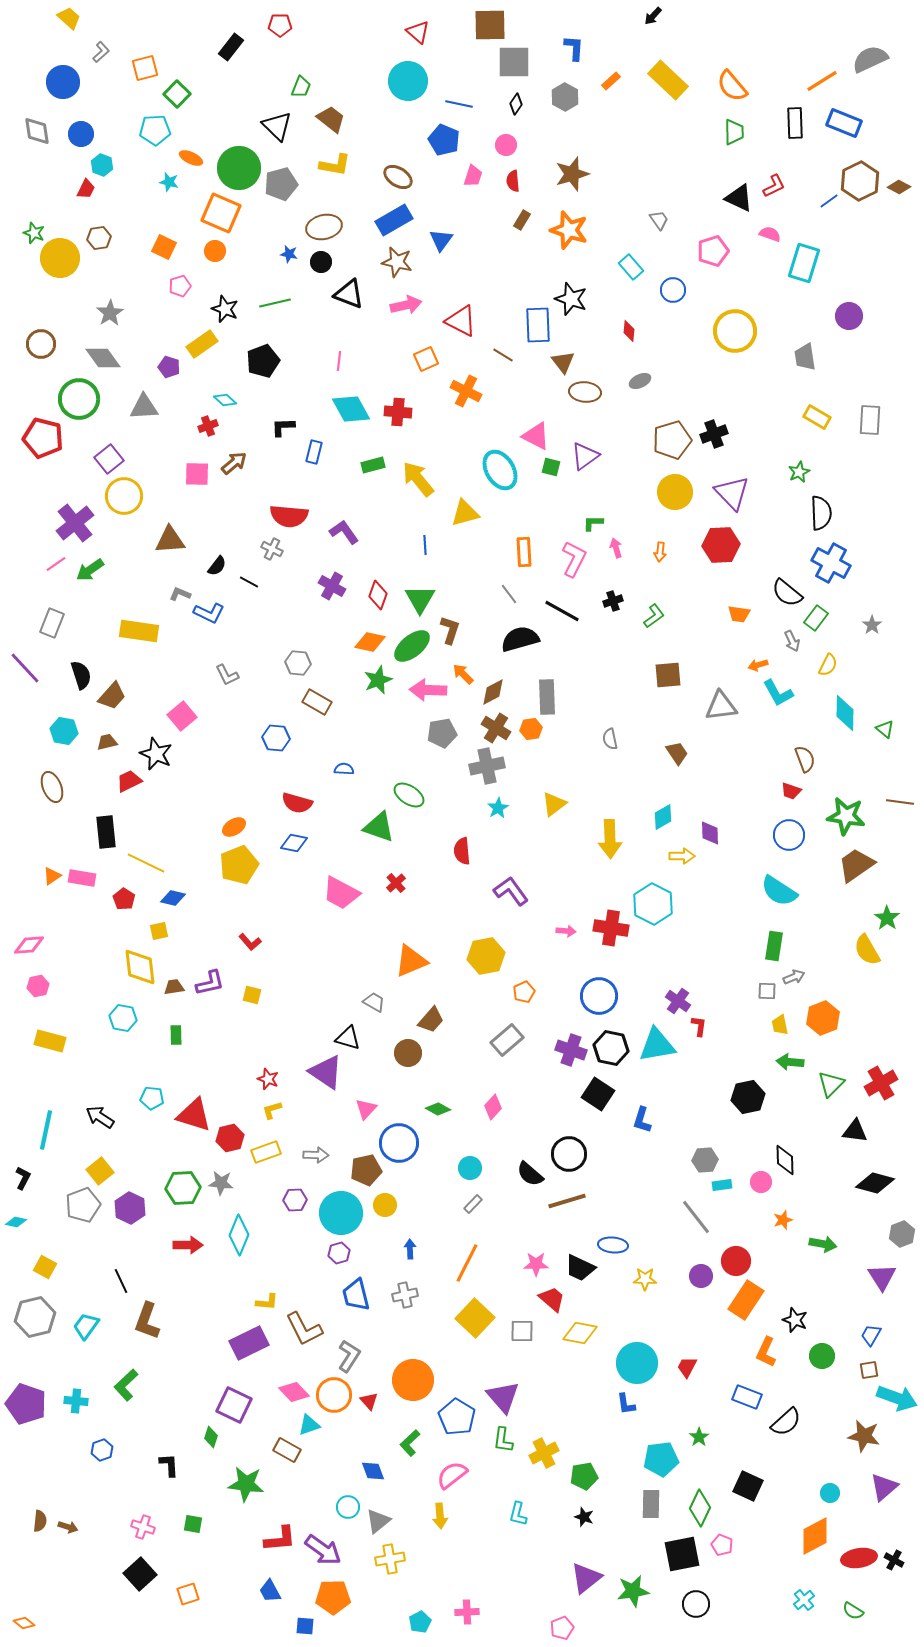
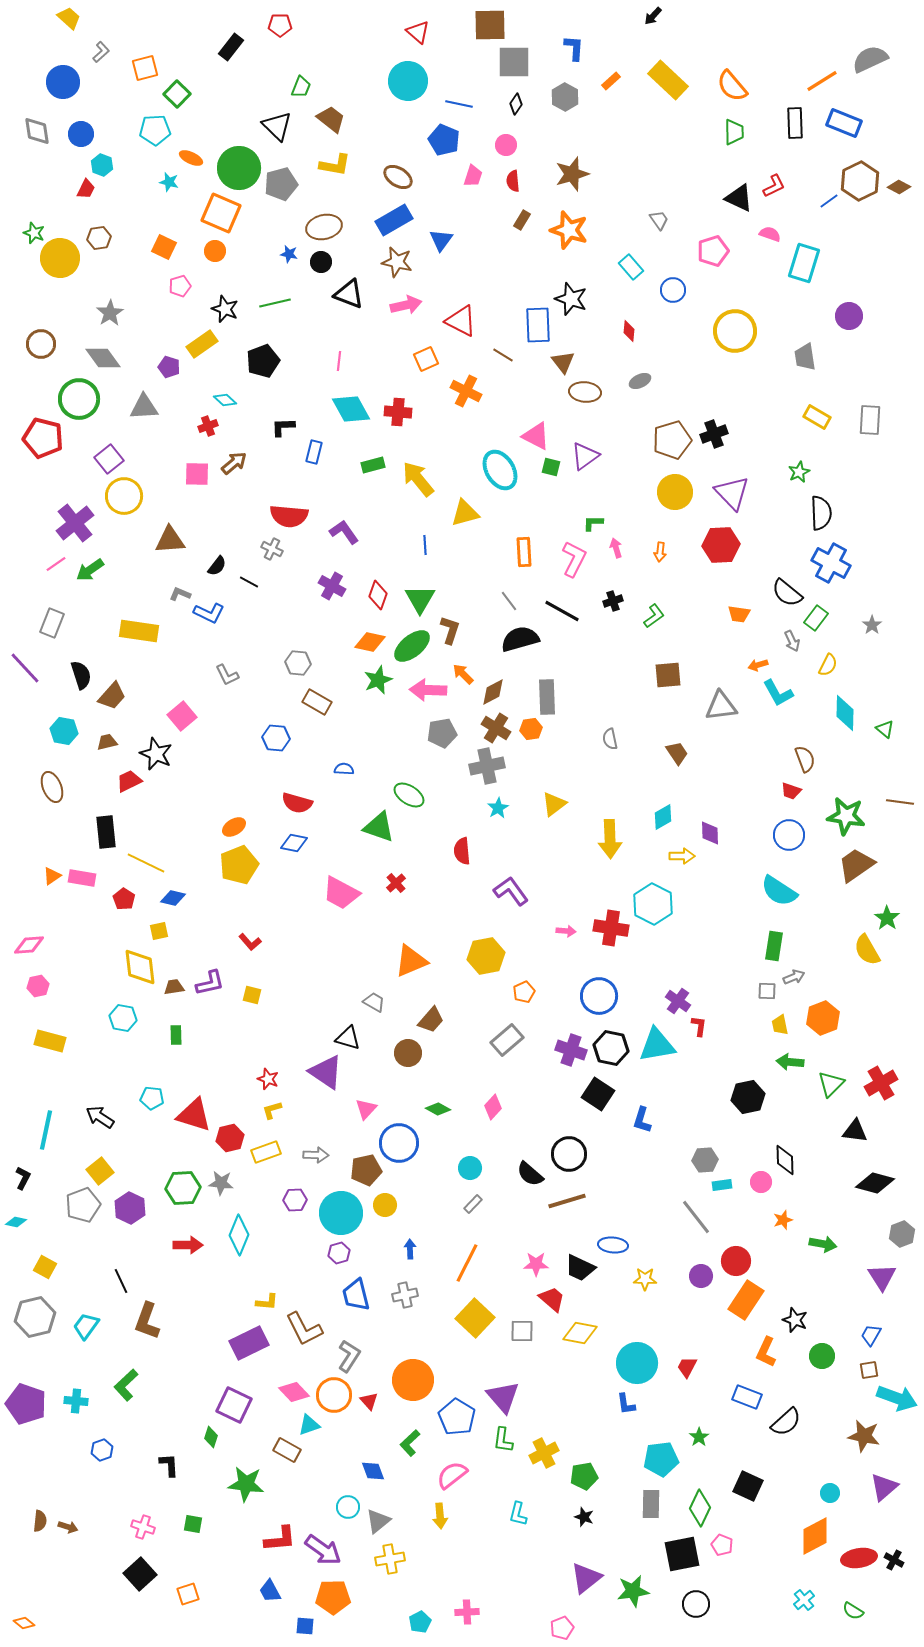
gray line at (509, 594): moved 7 px down
